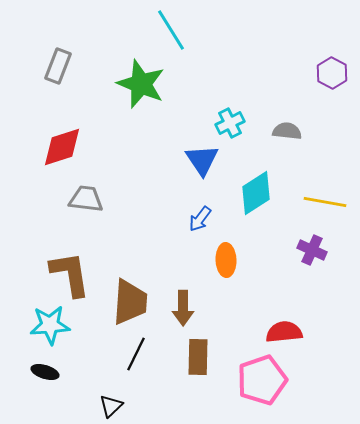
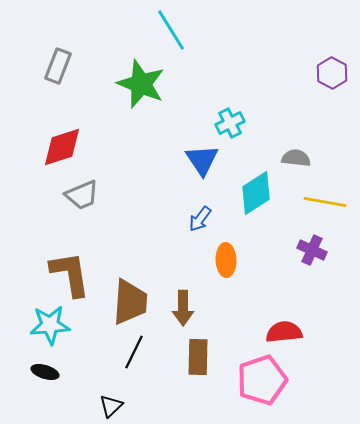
gray semicircle: moved 9 px right, 27 px down
gray trapezoid: moved 4 px left, 4 px up; rotated 150 degrees clockwise
black line: moved 2 px left, 2 px up
